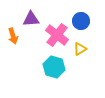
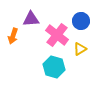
orange arrow: rotated 35 degrees clockwise
